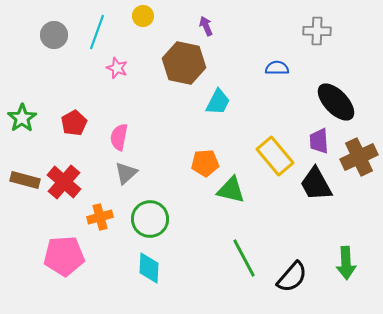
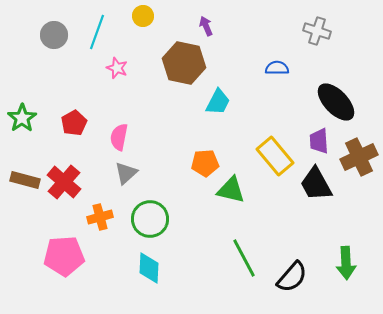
gray cross: rotated 16 degrees clockwise
